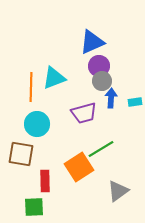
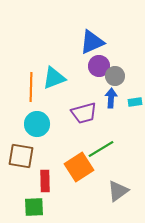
gray circle: moved 13 px right, 5 px up
brown square: moved 2 px down
